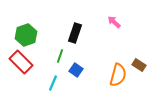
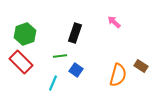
green hexagon: moved 1 px left, 1 px up
green line: rotated 64 degrees clockwise
brown rectangle: moved 2 px right, 1 px down
